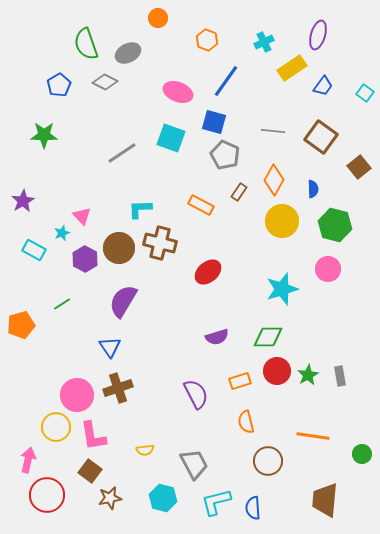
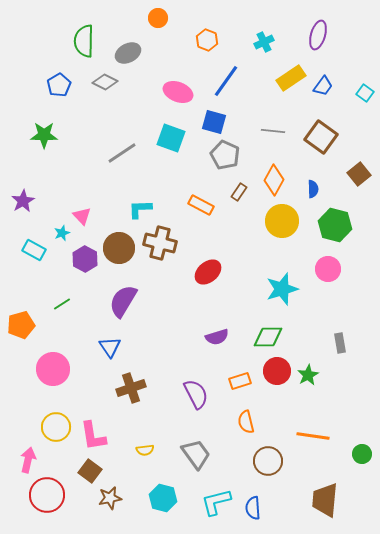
green semicircle at (86, 44): moved 2 px left, 3 px up; rotated 20 degrees clockwise
yellow rectangle at (292, 68): moved 1 px left, 10 px down
brown square at (359, 167): moved 7 px down
gray rectangle at (340, 376): moved 33 px up
brown cross at (118, 388): moved 13 px right
pink circle at (77, 395): moved 24 px left, 26 px up
gray trapezoid at (194, 464): moved 2 px right, 10 px up; rotated 8 degrees counterclockwise
